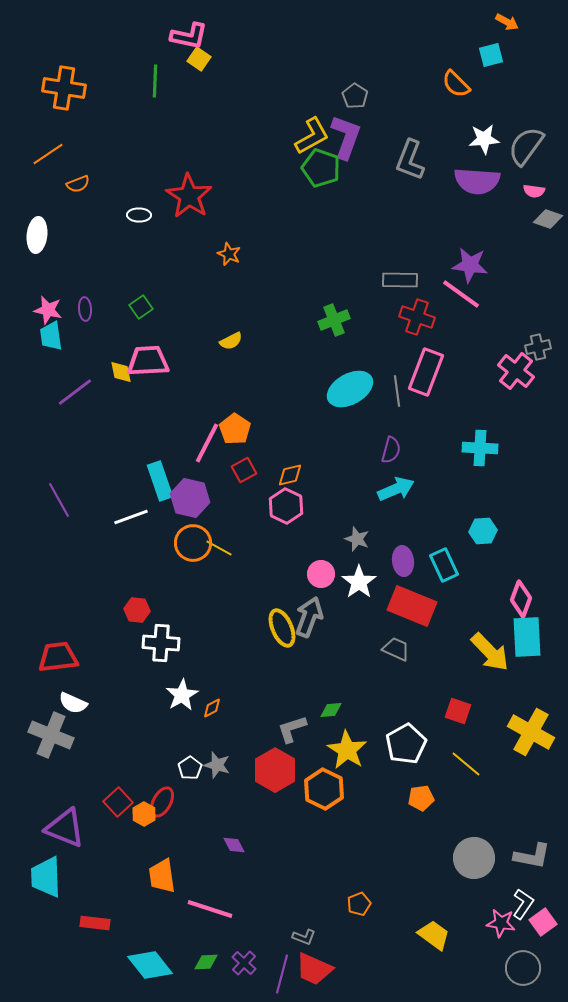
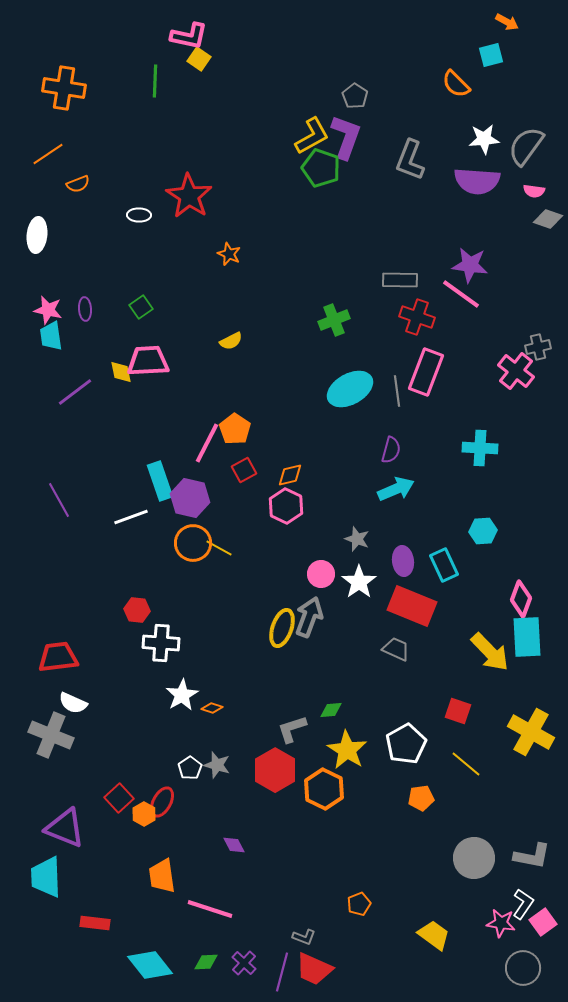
yellow ellipse at (282, 628): rotated 42 degrees clockwise
orange diamond at (212, 708): rotated 45 degrees clockwise
red square at (118, 802): moved 1 px right, 4 px up
purple line at (282, 974): moved 2 px up
